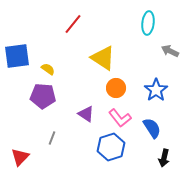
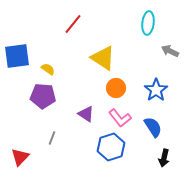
blue semicircle: moved 1 px right, 1 px up
